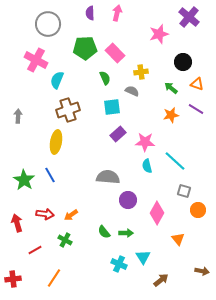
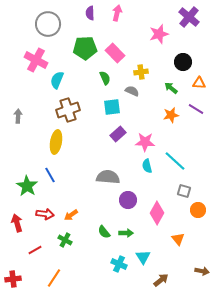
orange triangle at (197, 84): moved 2 px right, 1 px up; rotated 16 degrees counterclockwise
green star at (24, 180): moved 3 px right, 6 px down
